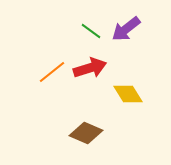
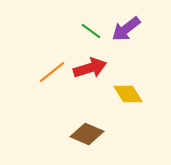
brown diamond: moved 1 px right, 1 px down
